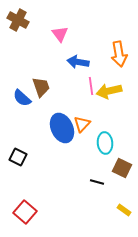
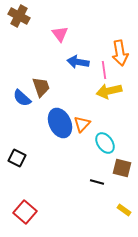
brown cross: moved 1 px right, 4 px up
orange arrow: moved 1 px right, 1 px up
pink line: moved 13 px right, 16 px up
blue ellipse: moved 2 px left, 5 px up
cyan ellipse: rotated 30 degrees counterclockwise
black square: moved 1 px left, 1 px down
brown square: rotated 12 degrees counterclockwise
